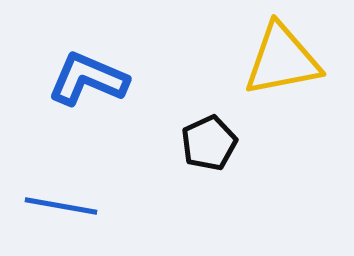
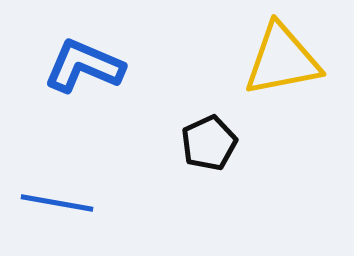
blue L-shape: moved 4 px left, 13 px up
blue line: moved 4 px left, 3 px up
